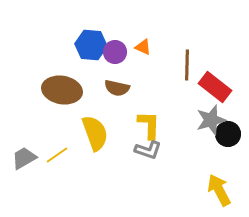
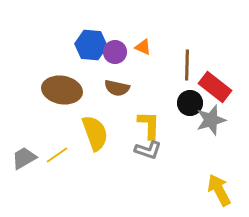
black circle: moved 38 px left, 31 px up
